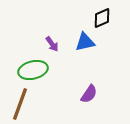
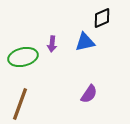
purple arrow: rotated 42 degrees clockwise
green ellipse: moved 10 px left, 13 px up
